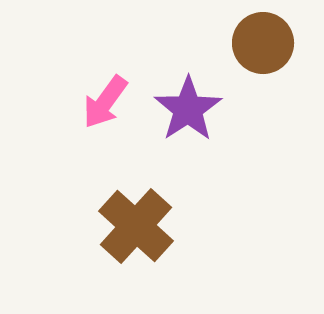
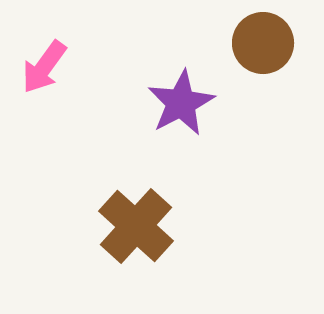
pink arrow: moved 61 px left, 35 px up
purple star: moved 7 px left, 6 px up; rotated 6 degrees clockwise
